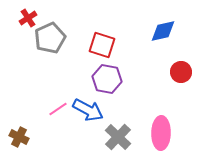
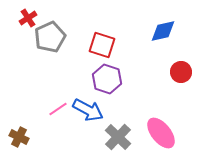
gray pentagon: moved 1 px up
purple hexagon: rotated 8 degrees clockwise
pink ellipse: rotated 40 degrees counterclockwise
